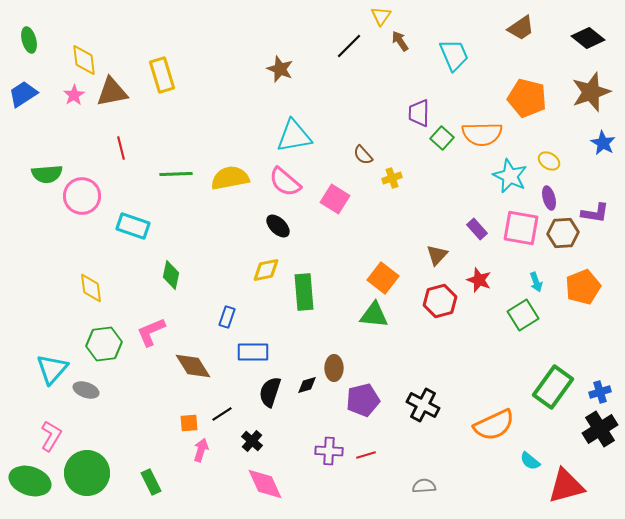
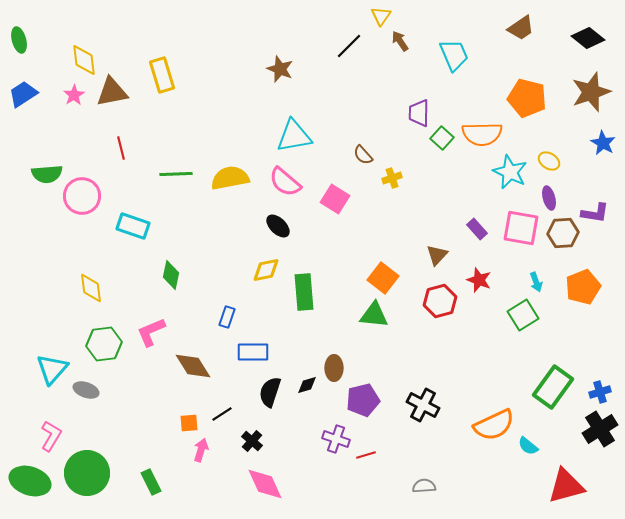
green ellipse at (29, 40): moved 10 px left
cyan star at (510, 176): moved 4 px up
purple cross at (329, 451): moved 7 px right, 12 px up; rotated 16 degrees clockwise
cyan semicircle at (530, 461): moved 2 px left, 15 px up
